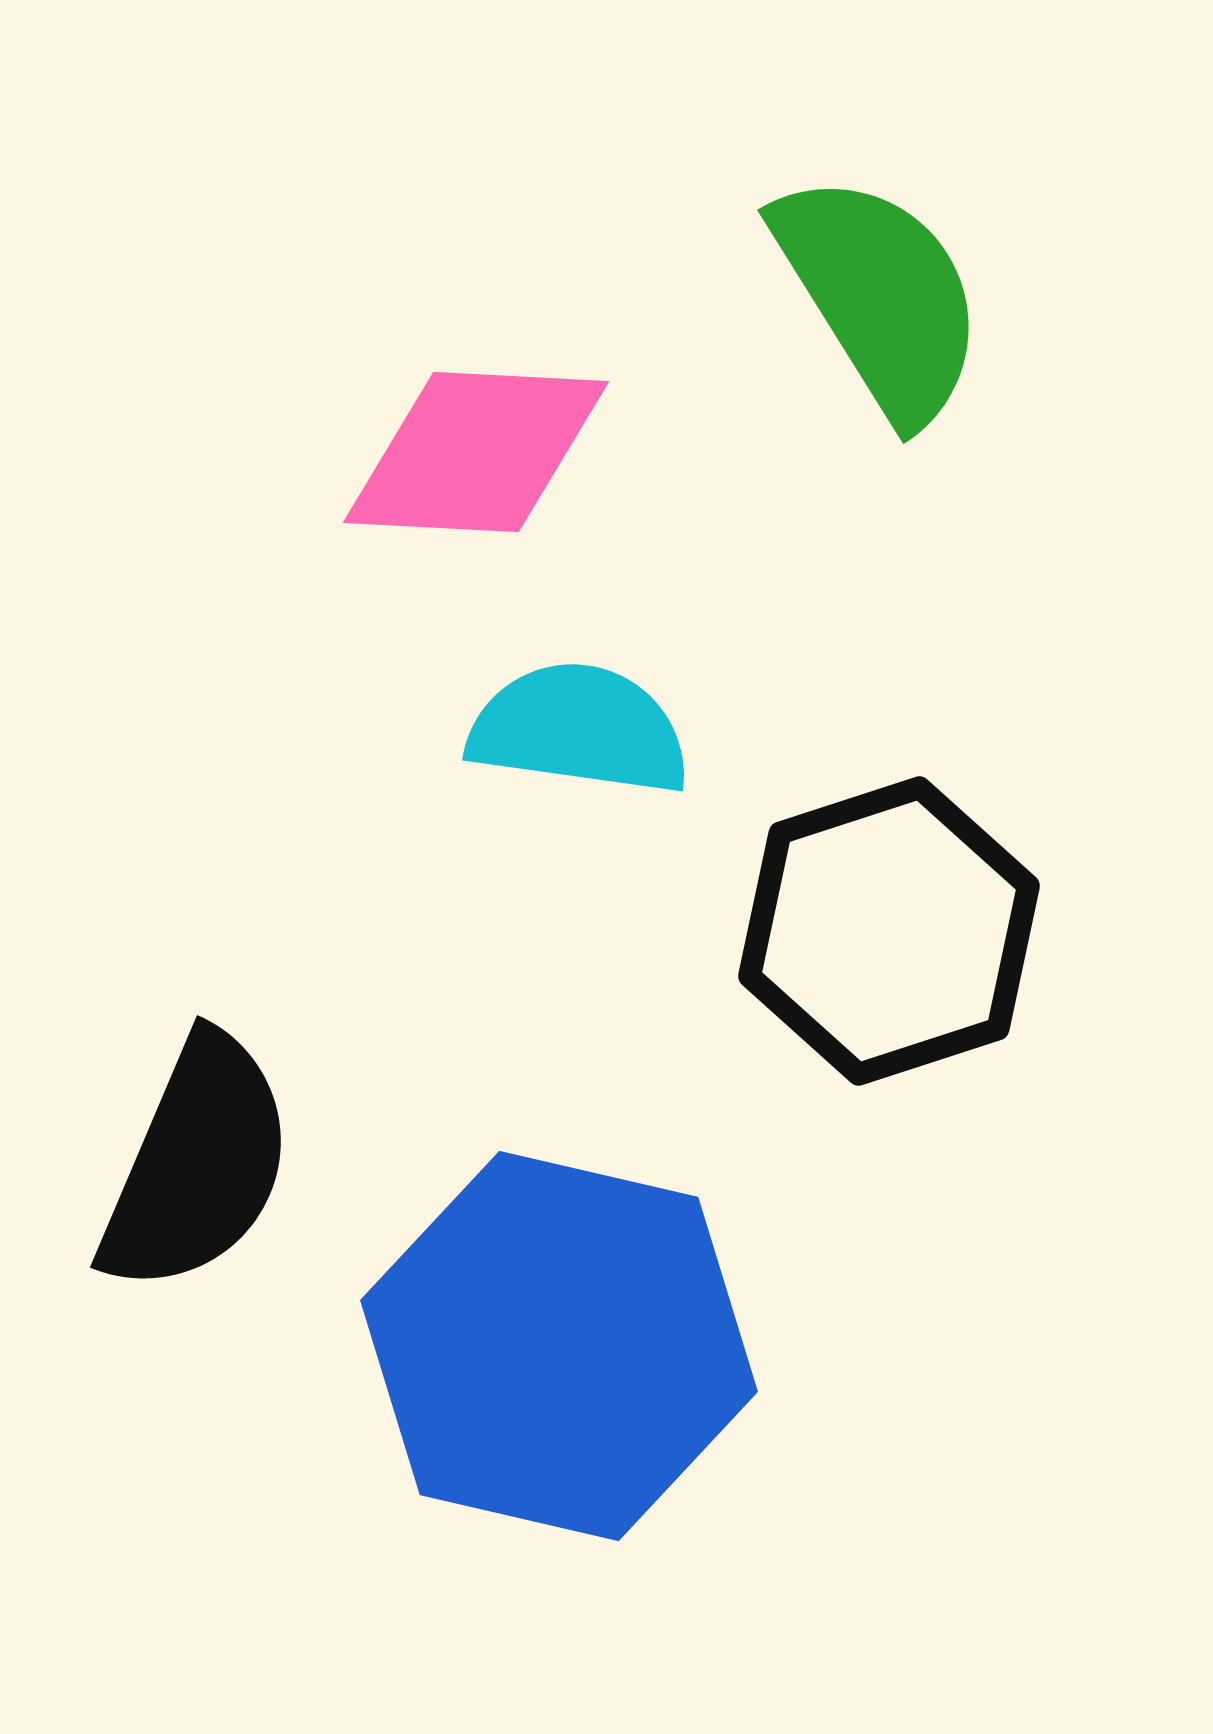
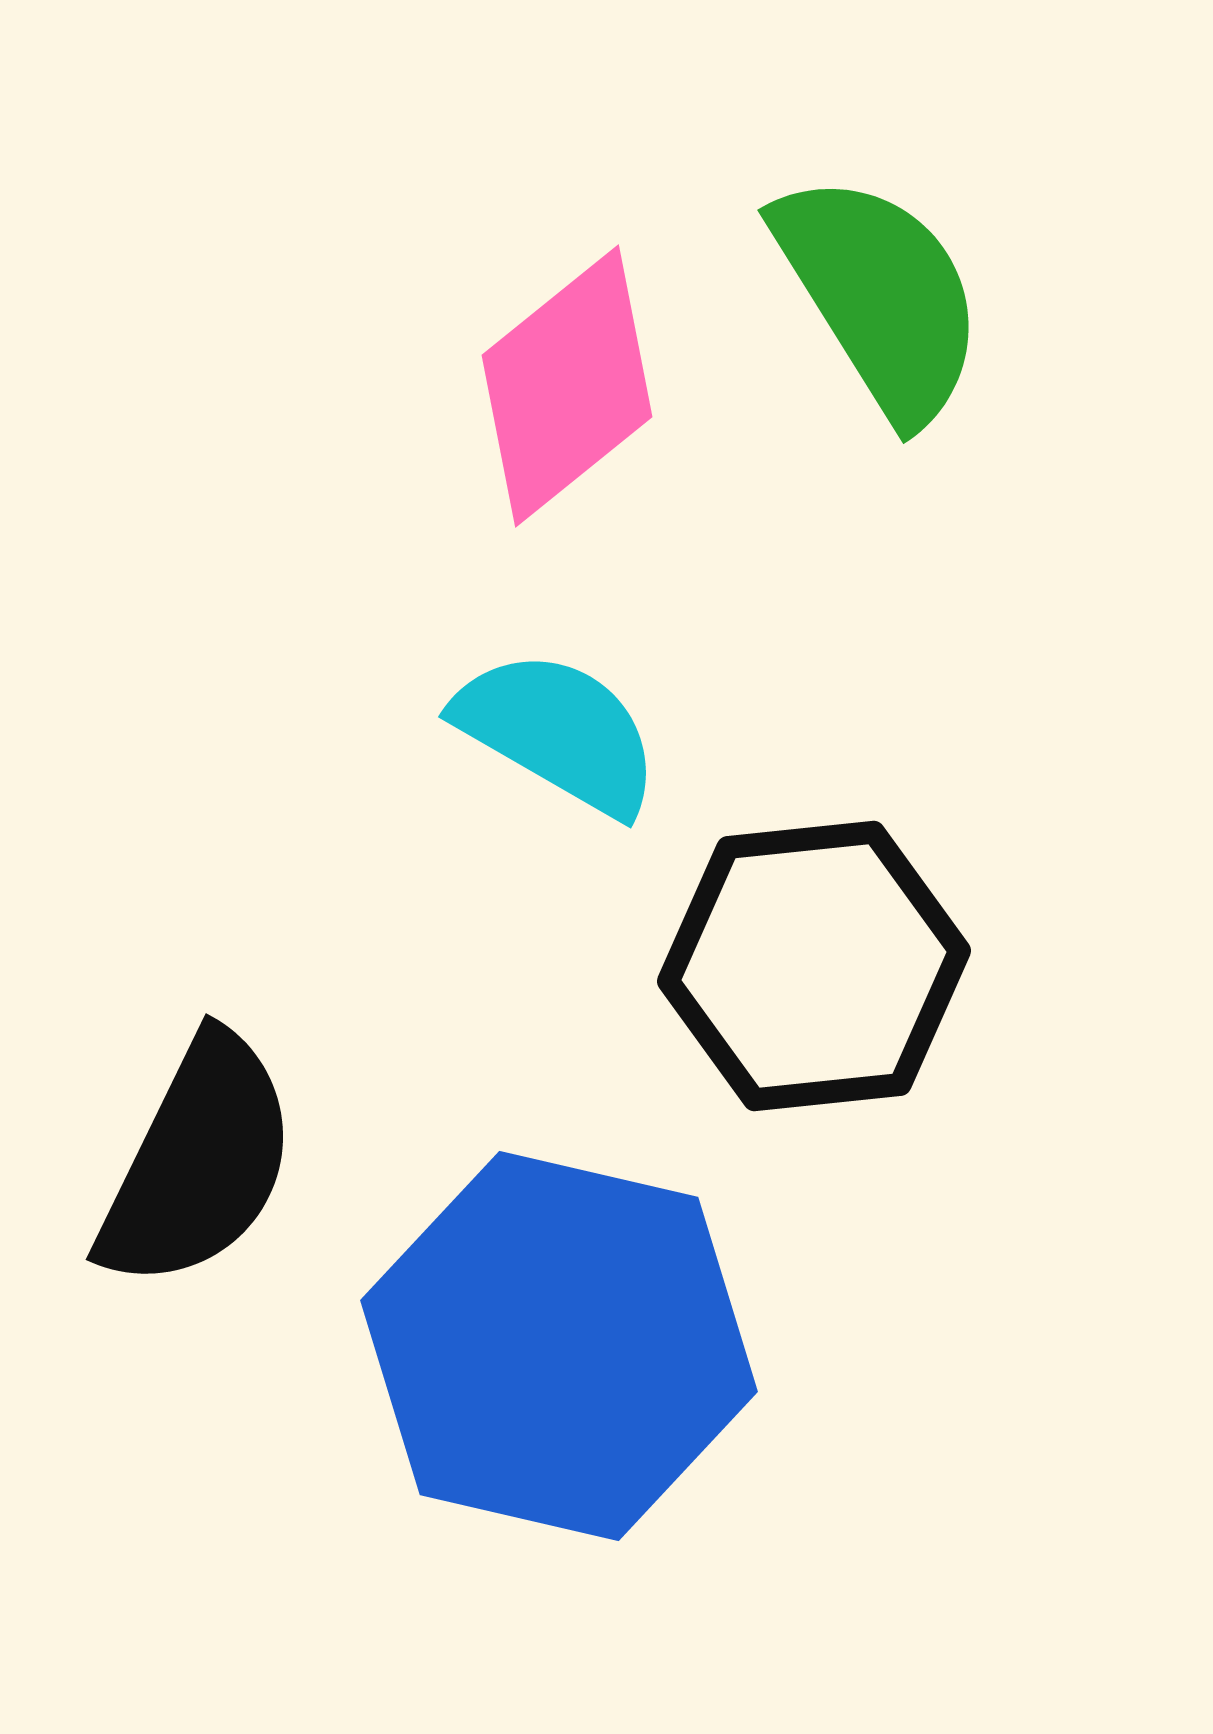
pink diamond: moved 91 px right, 66 px up; rotated 42 degrees counterclockwise
cyan semicircle: moved 21 px left, 3 px down; rotated 22 degrees clockwise
black hexagon: moved 75 px left, 35 px down; rotated 12 degrees clockwise
black semicircle: moved 1 px right, 2 px up; rotated 3 degrees clockwise
